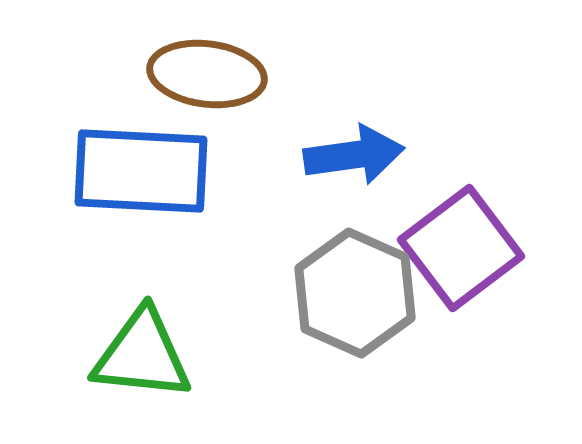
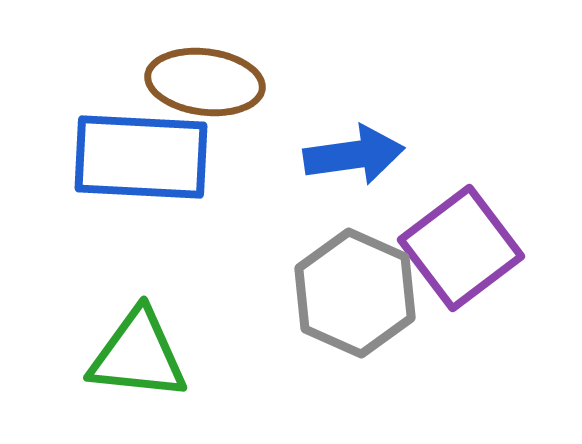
brown ellipse: moved 2 px left, 8 px down
blue rectangle: moved 14 px up
green triangle: moved 4 px left
